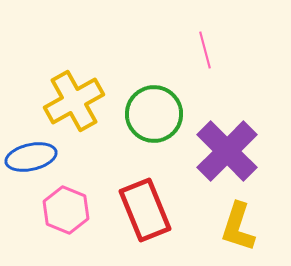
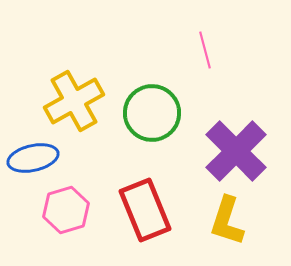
green circle: moved 2 px left, 1 px up
purple cross: moved 9 px right
blue ellipse: moved 2 px right, 1 px down
pink hexagon: rotated 21 degrees clockwise
yellow L-shape: moved 11 px left, 6 px up
